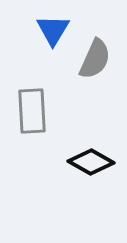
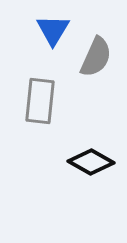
gray semicircle: moved 1 px right, 2 px up
gray rectangle: moved 8 px right, 10 px up; rotated 9 degrees clockwise
